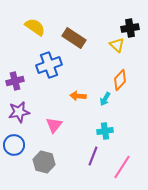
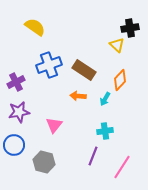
brown rectangle: moved 10 px right, 32 px down
purple cross: moved 1 px right, 1 px down; rotated 12 degrees counterclockwise
